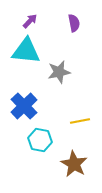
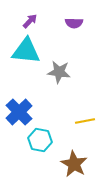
purple semicircle: rotated 102 degrees clockwise
gray star: rotated 20 degrees clockwise
blue cross: moved 5 px left, 6 px down
yellow line: moved 5 px right
